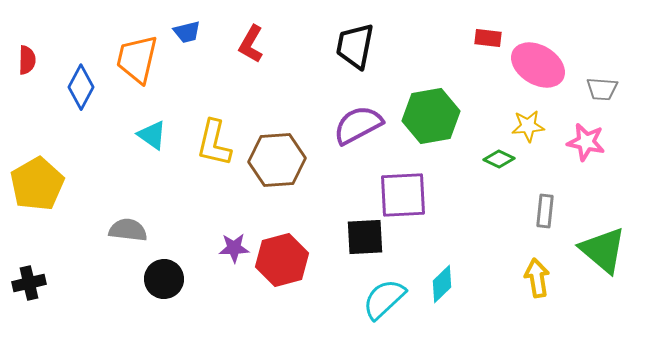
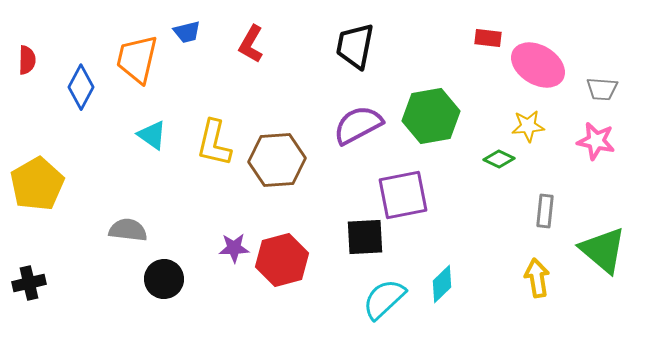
pink star: moved 10 px right, 1 px up
purple square: rotated 8 degrees counterclockwise
